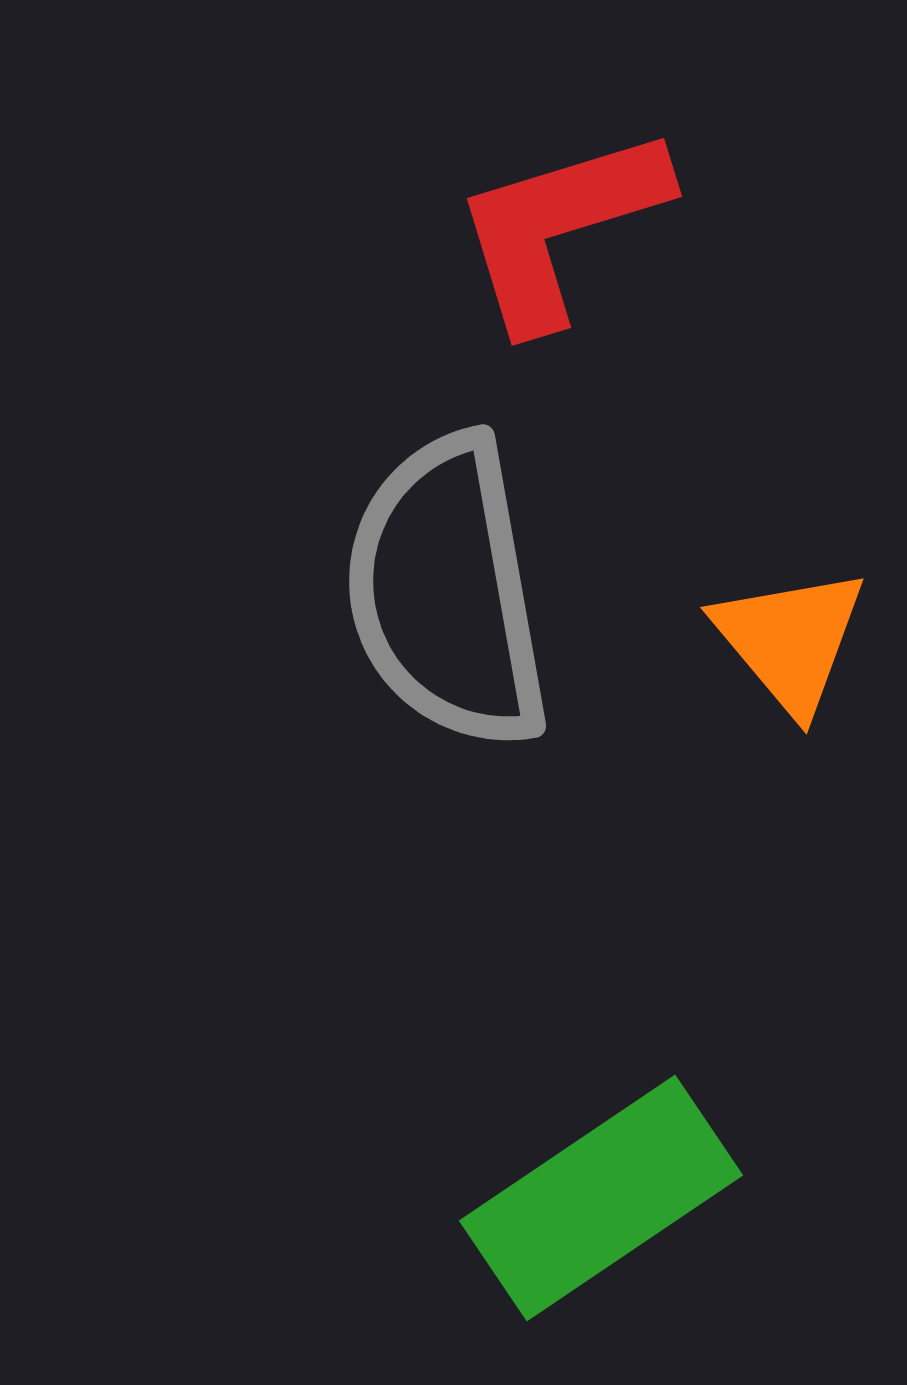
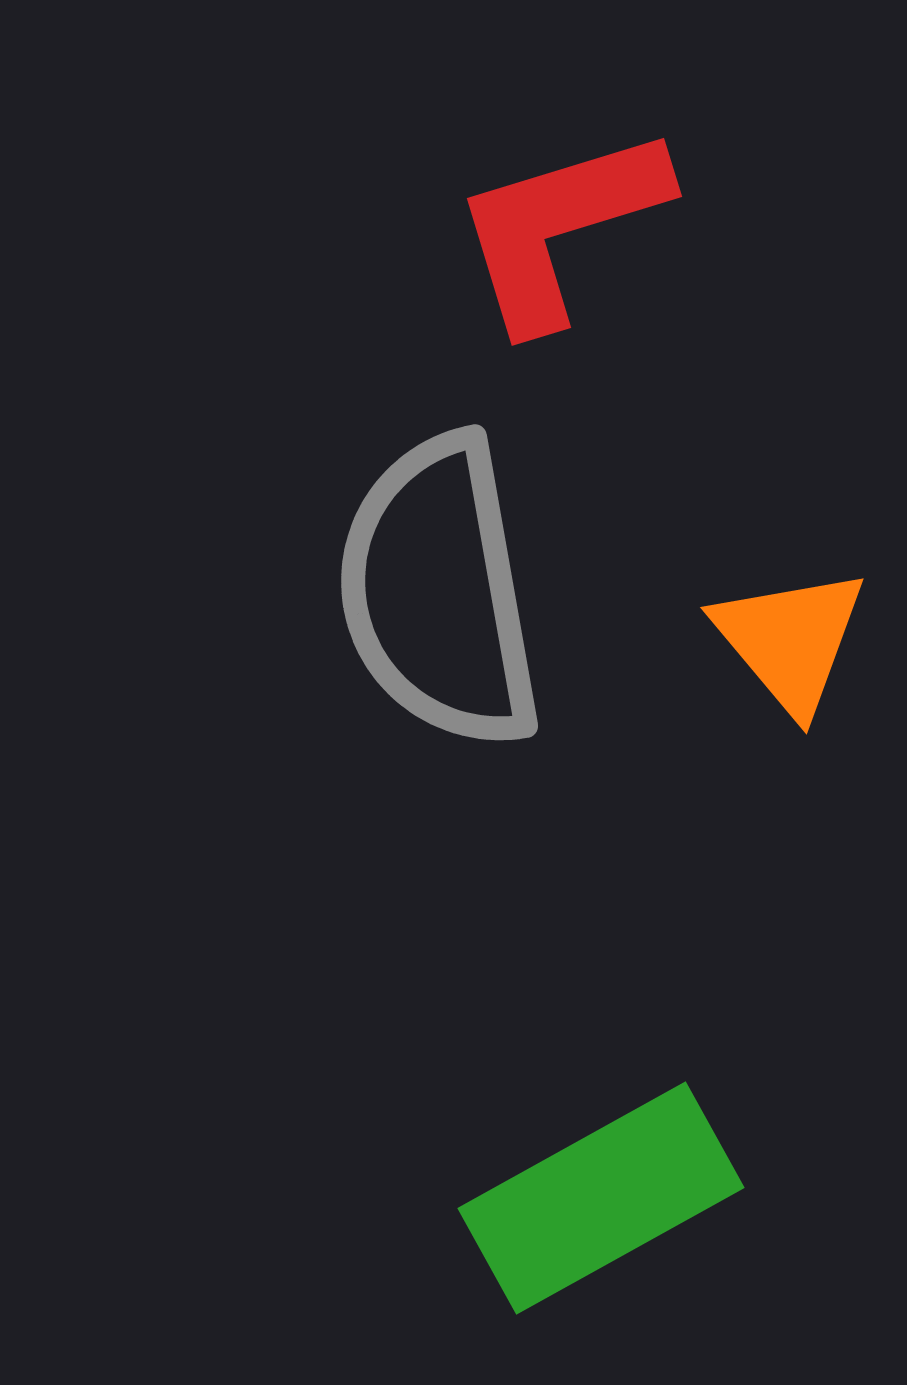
gray semicircle: moved 8 px left
green rectangle: rotated 5 degrees clockwise
